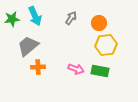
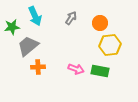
green star: moved 8 px down
orange circle: moved 1 px right
yellow hexagon: moved 4 px right
